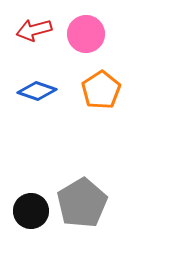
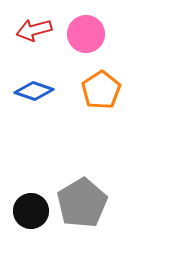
blue diamond: moved 3 px left
